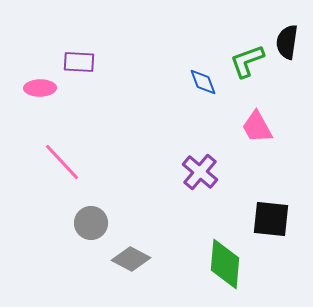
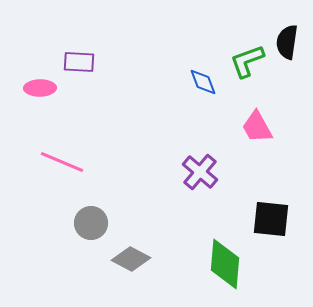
pink line: rotated 24 degrees counterclockwise
